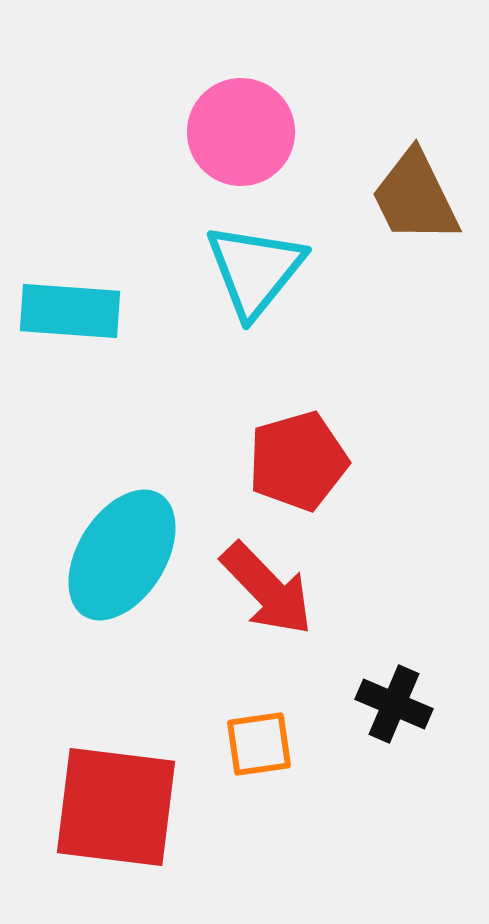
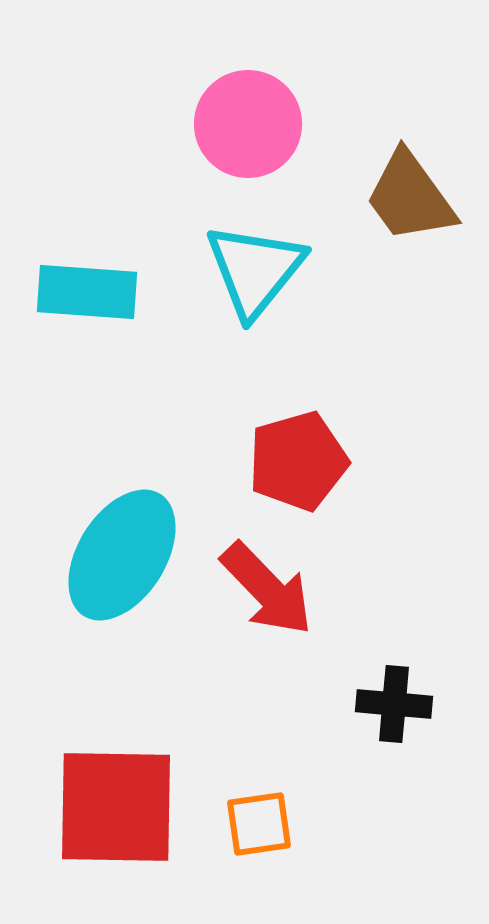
pink circle: moved 7 px right, 8 px up
brown trapezoid: moved 5 px left; rotated 10 degrees counterclockwise
cyan rectangle: moved 17 px right, 19 px up
black cross: rotated 18 degrees counterclockwise
orange square: moved 80 px down
red square: rotated 6 degrees counterclockwise
